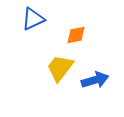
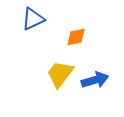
orange diamond: moved 2 px down
yellow trapezoid: moved 6 px down
